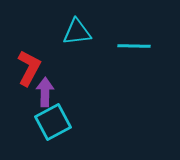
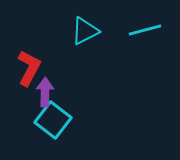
cyan triangle: moved 8 px right, 1 px up; rotated 20 degrees counterclockwise
cyan line: moved 11 px right, 16 px up; rotated 16 degrees counterclockwise
cyan square: moved 2 px up; rotated 24 degrees counterclockwise
